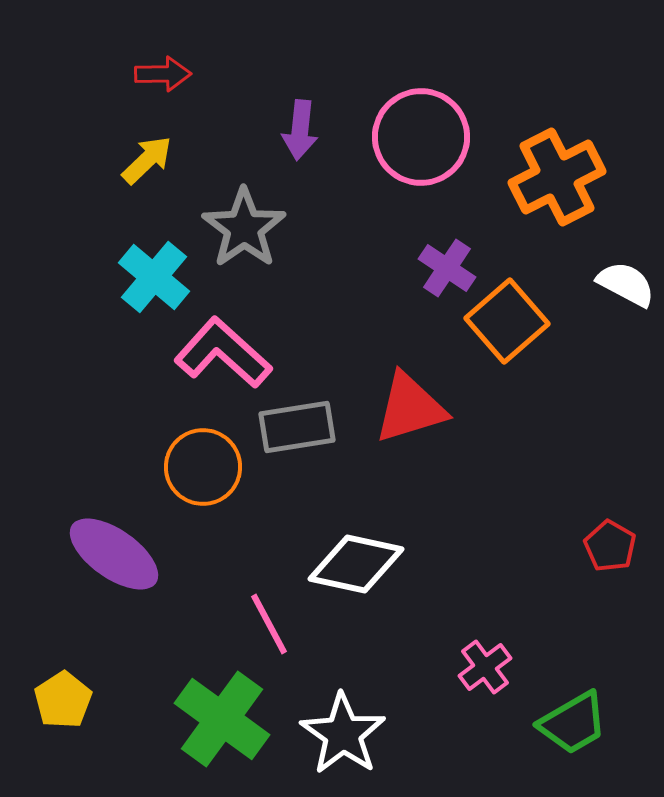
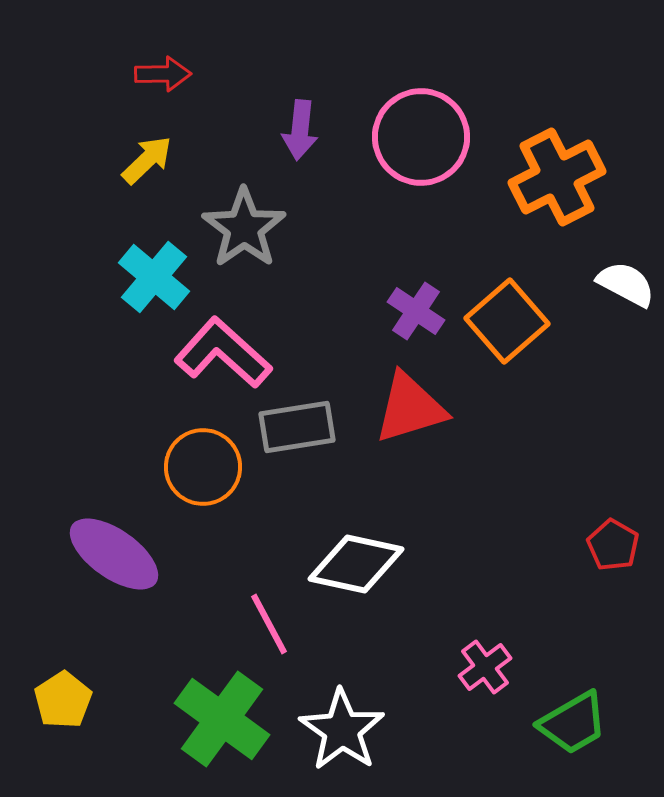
purple cross: moved 31 px left, 43 px down
red pentagon: moved 3 px right, 1 px up
white star: moved 1 px left, 4 px up
